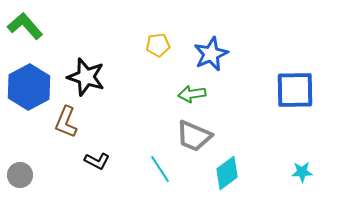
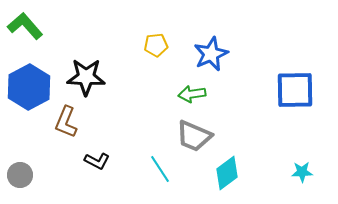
yellow pentagon: moved 2 px left
black star: rotated 15 degrees counterclockwise
